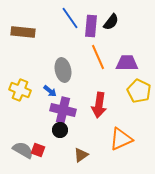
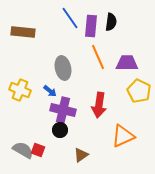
black semicircle: rotated 30 degrees counterclockwise
gray ellipse: moved 2 px up
orange triangle: moved 2 px right, 3 px up
